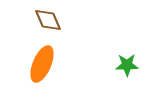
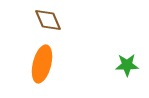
orange ellipse: rotated 9 degrees counterclockwise
